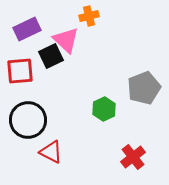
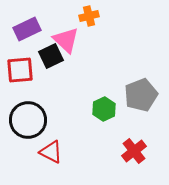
red square: moved 1 px up
gray pentagon: moved 3 px left, 7 px down
red cross: moved 1 px right, 6 px up
